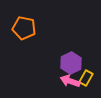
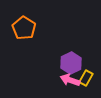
orange pentagon: rotated 20 degrees clockwise
pink arrow: moved 1 px up
